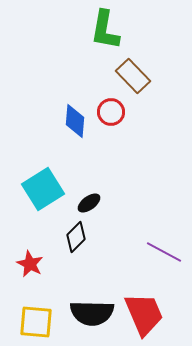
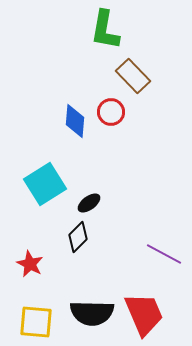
cyan square: moved 2 px right, 5 px up
black diamond: moved 2 px right
purple line: moved 2 px down
